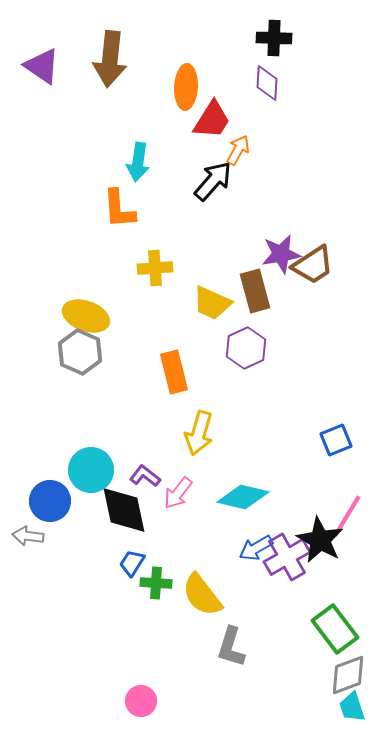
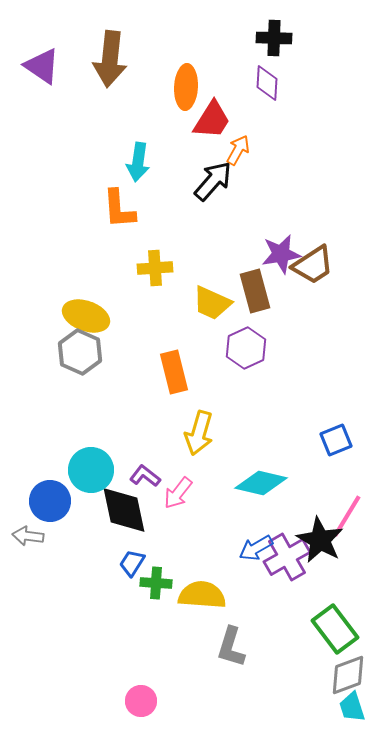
cyan diamond: moved 18 px right, 14 px up
yellow semicircle: rotated 132 degrees clockwise
